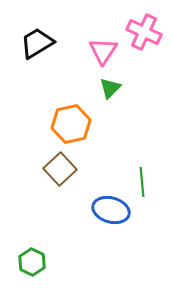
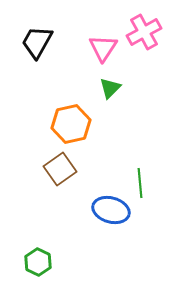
pink cross: rotated 36 degrees clockwise
black trapezoid: moved 1 px up; rotated 30 degrees counterclockwise
pink triangle: moved 3 px up
brown square: rotated 8 degrees clockwise
green line: moved 2 px left, 1 px down
green hexagon: moved 6 px right
